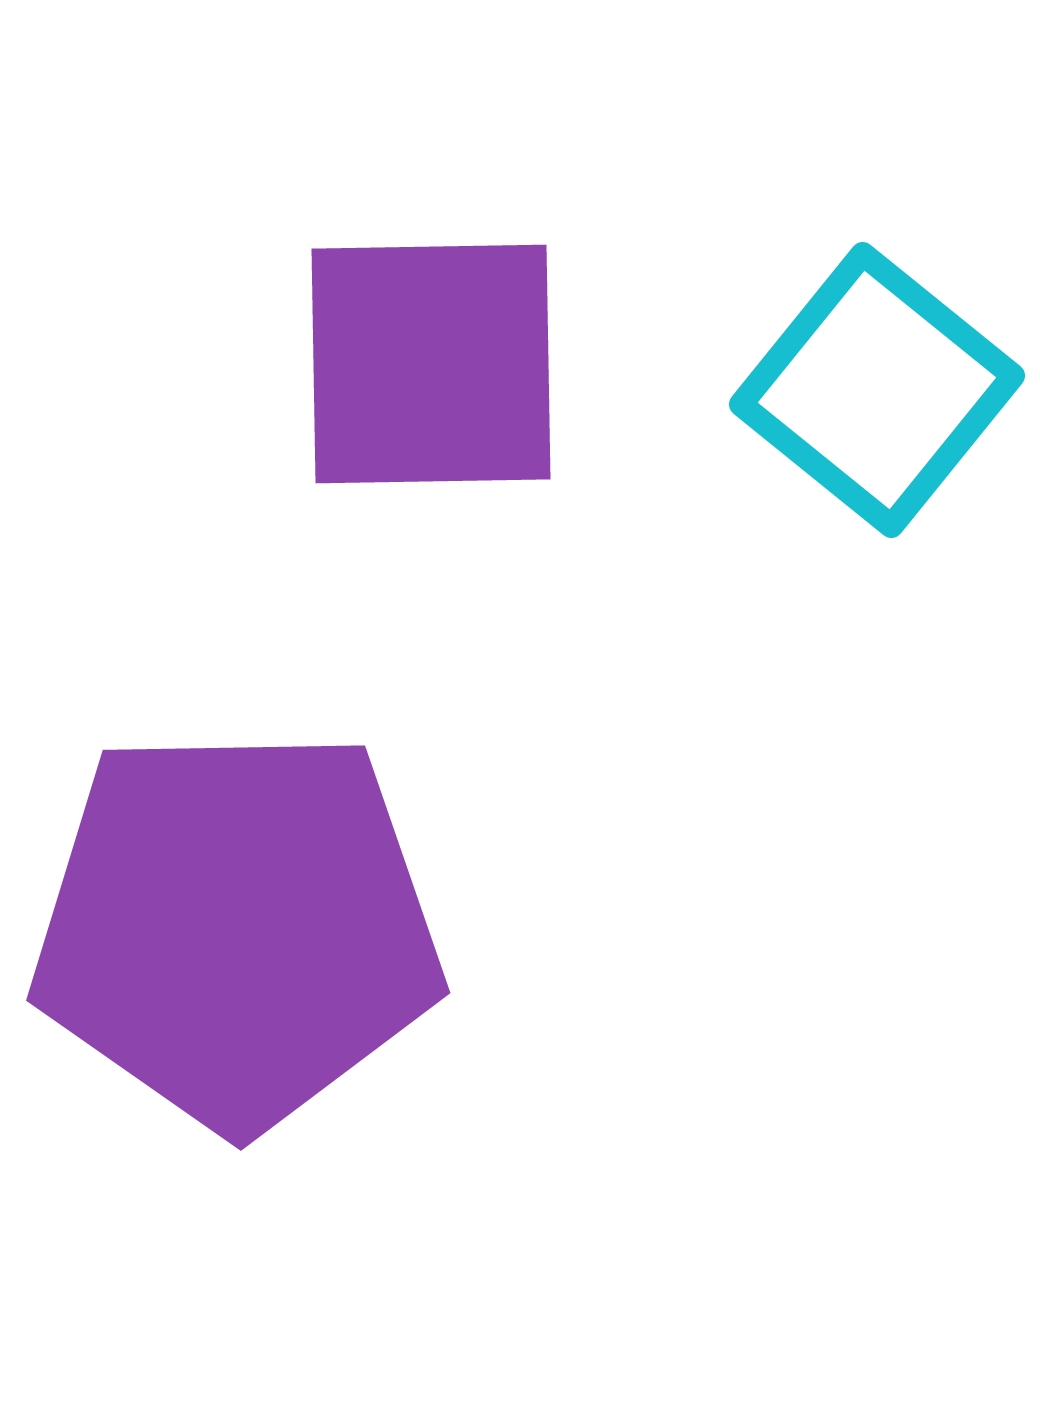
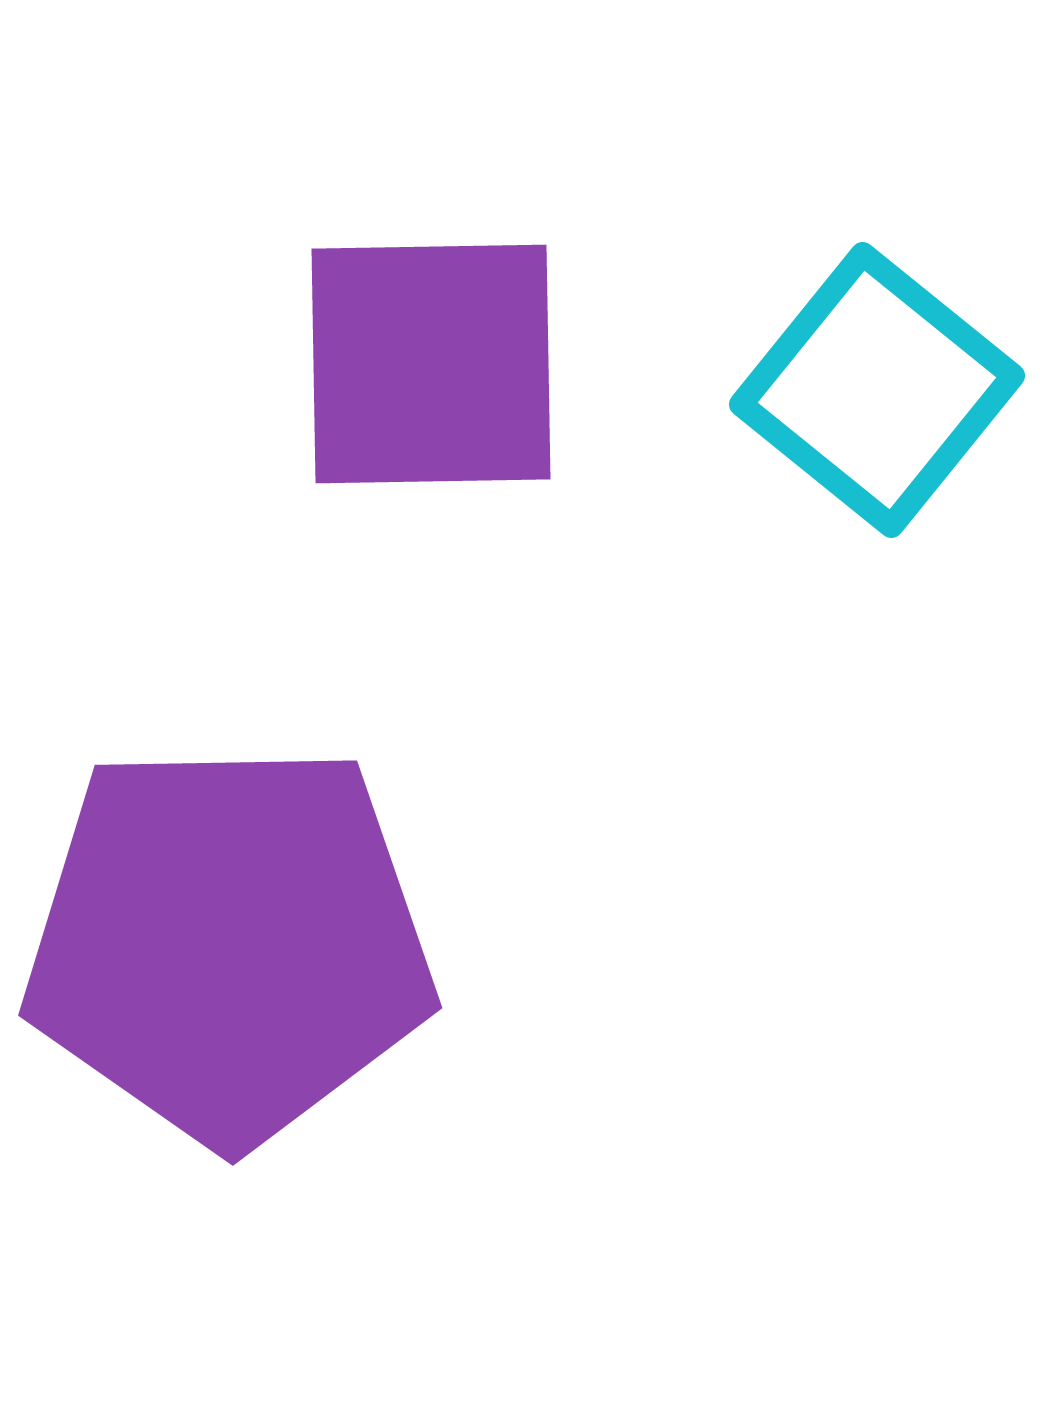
purple pentagon: moved 8 px left, 15 px down
